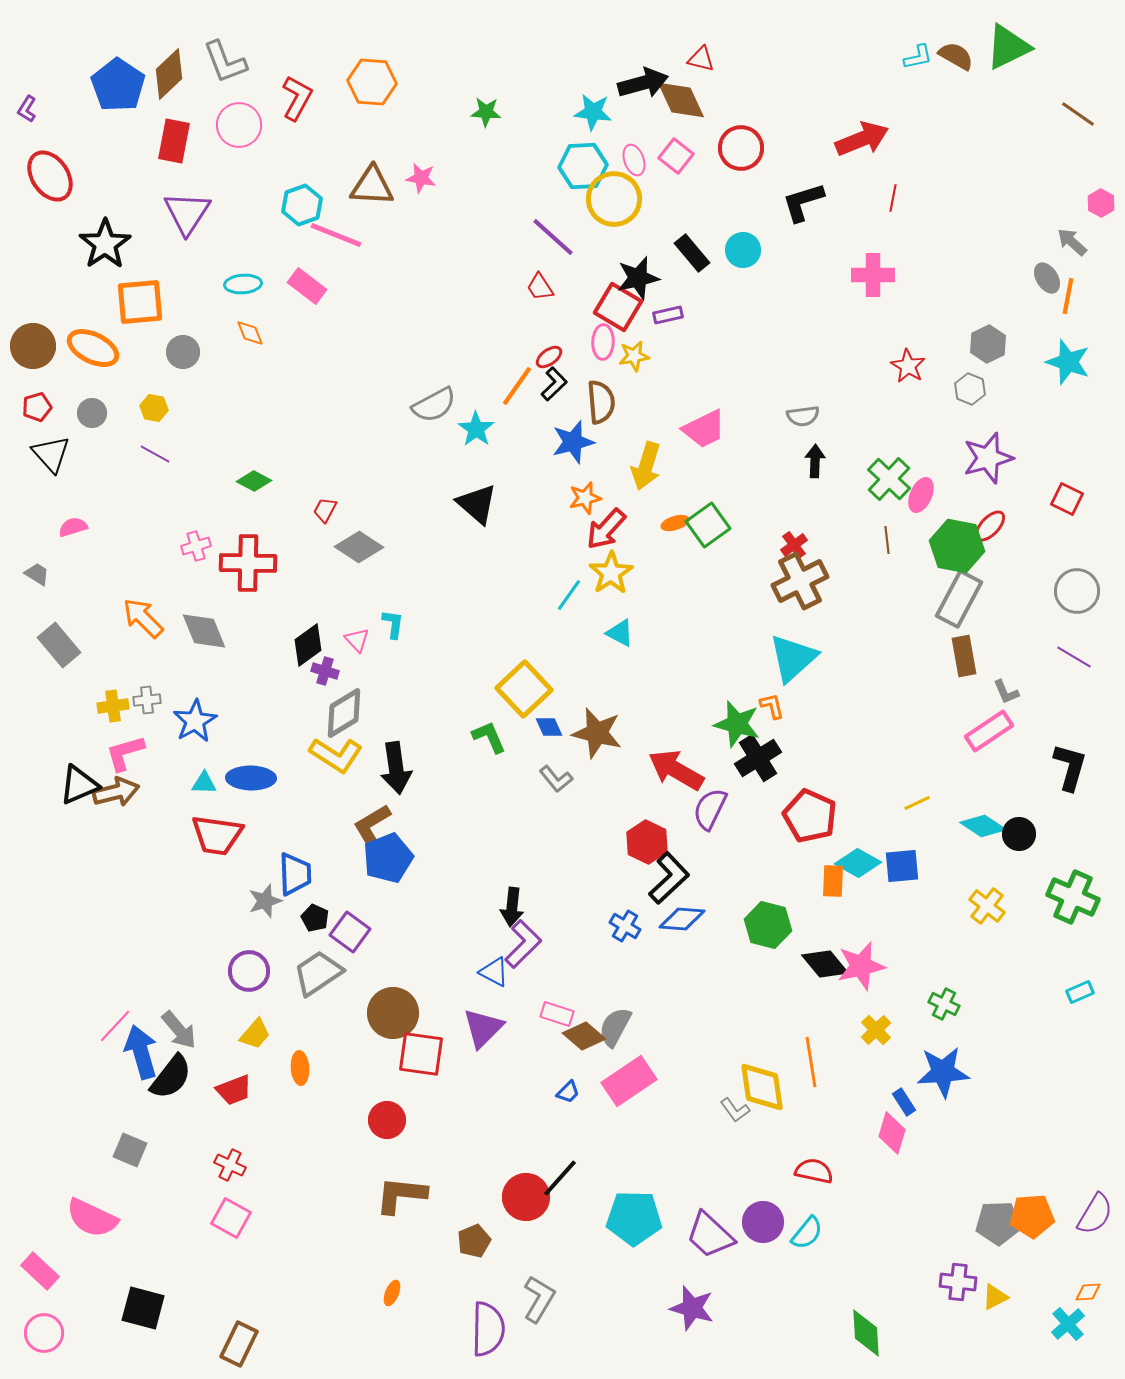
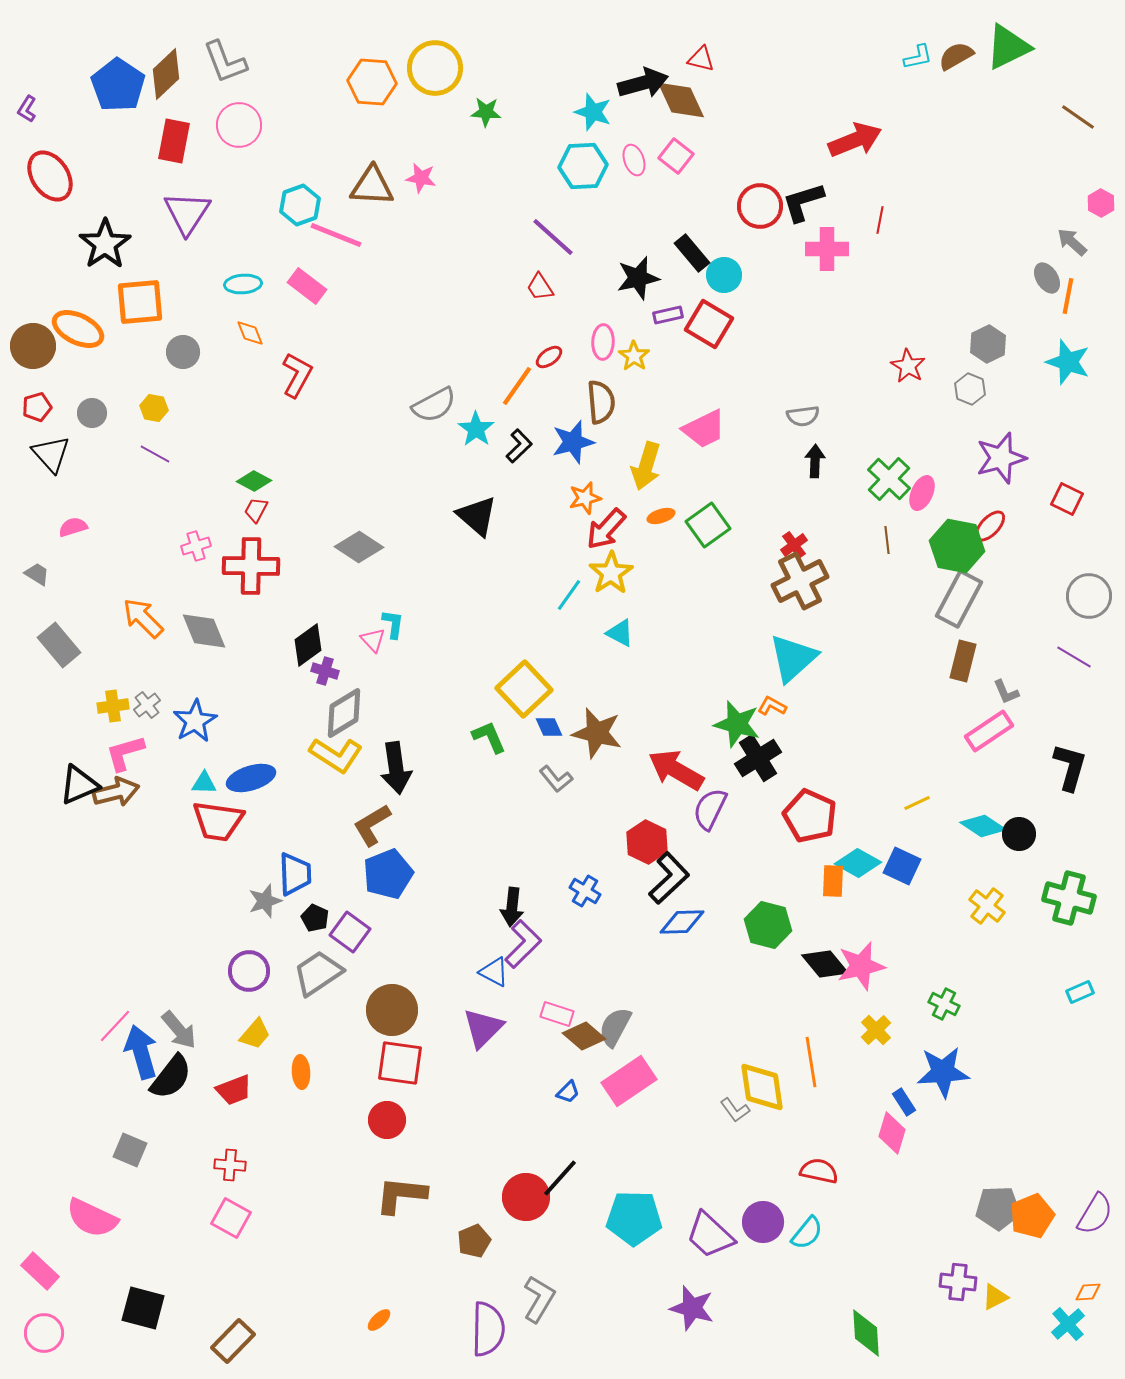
brown semicircle at (956, 56): rotated 60 degrees counterclockwise
brown diamond at (169, 74): moved 3 px left
red L-shape at (297, 98): moved 277 px down
cyan star at (593, 112): rotated 12 degrees clockwise
brown line at (1078, 114): moved 3 px down
red arrow at (862, 139): moved 7 px left, 1 px down
red circle at (741, 148): moved 19 px right, 58 px down
red line at (893, 198): moved 13 px left, 22 px down
yellow circle at (614, 199): moved 179 px left, 131 px up
cyan hexagon at (302, 205): moved 2 px left
cyan circle at (743, 250): moved 19 px left, 25 px down
pink cross at (873, 275): moved 46 px left, 26 px up
red square at (618, 307): moved 91 px right, 17 px down
orange ellipse at (93, 348): moved 15 px left, 19 px up
yellow star at (634, 356): rotated 28 degrees counterclockwise
black L-shape at (554, 384): moved 35 px left, 62 px down
purple star at (988, 458): moved 13 px right
pink ellipse at (921, 495): moved 1 px right, 2 px up
black triangle at (477, 504): moved 12 px down
red trapezoid at (325, 510): moved 69 px left
orange ellipse at (675, 523): moved 14 px left, 7 px up
red cross at (248, 563): moved 3 px right, 3 px down
gray circle at (1077, 591): moved 12 px right, 5 px down
pink triangle at (357, 640): moved 16 px right
brown rectangle at (964, 656): moved 1 px left, 5 px down; rotated 24 degrees clockwise
gray cross at (147, 700): moved 5 px down; rotated 32 degrees counterclockwise
orange L-shape at (772, 706): rotated 48 degrees counterclockwise
blue ellipse at (251, 778): rotated 18 degrees counterclockwise
red trapezoid at (217, 835): moved 1 px right, 14 px up
blue pentagon at (388, 858): moved 16 px down
blue square at (902, 866): rotated 30 degrees clockwise
green cross at (1073, 897): moved 4 px left, 1 px down; rotated 9 degrees counterclockwise
blue diamond at (682, 919): moved 3 px down; rotated 6 degrees counterclockwise
blue cross at (625, 926): moved 40 px left, 35 px up
brown circle at (393, 1013): moved 1 px left, 3 px up
red square at (421, 1054): moved 21 px left, 9 px down
orange ellipse at (300, 1068): moved 1 px right, 4 px down
red cross at (230, 1165): rotated 20 degrees counterclockwise
red semicircle at (814, 1171): moved 5 px right
orange pentagon at (1032, 1216): rotated 18 degrees counterclockwise
gray pentagon at (998, 1223): moved 15 px up
orange ellipse at (392, 1293): moved 13 px left, 27 px down; rotated 25 degrees clockwise
brown rectangle at (239, 1344): moved 6 px left, 3 px up; rotated 18 degrees clockwise
